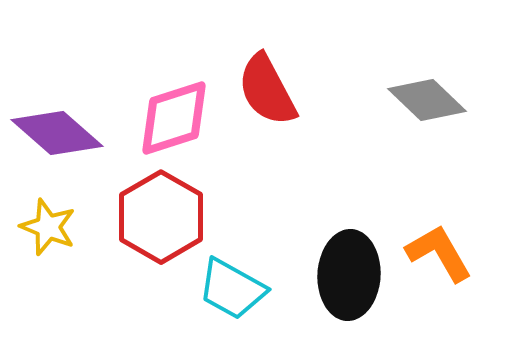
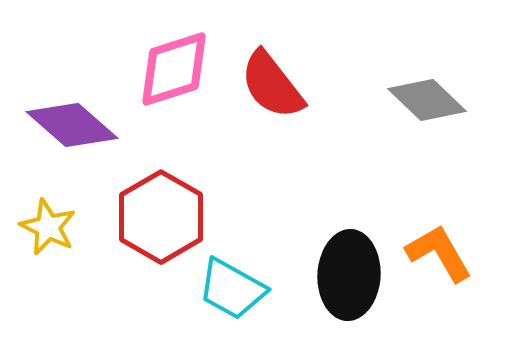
red semicircle: moved 5 px right, 5 px up; rotated 10 degrees counterclockwise
pink diamond: moved 49 px up
purple diamond: moved 15 px right, 8 px up
yellow star: rotated 4 degrees clockwise
